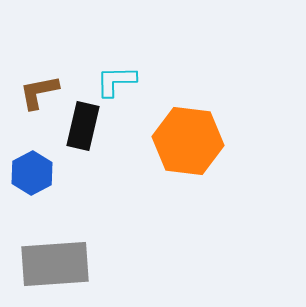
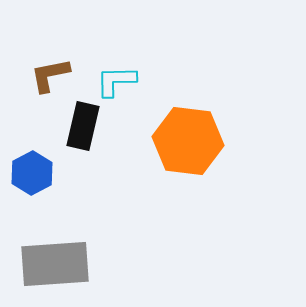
brown L-shape: moved 11 px right, 17 px up
